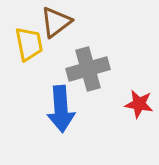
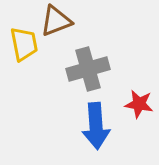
brown triangle: moved 1 px up; rotated 16 degrees clockwise
yellow trapezoid: moved 5 px left
blue arrow: moved 35 px right, 17 px down
